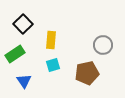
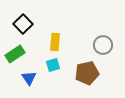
yellow rectangle: moved 4 px right, 2 px down
blue triangle: moved 5 px right, 3 px up
